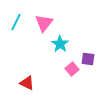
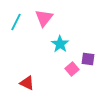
pink triangle: moved 5 px up
